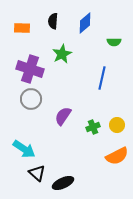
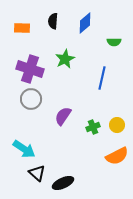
green star: moved 3 px right, 5 px down
